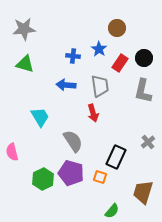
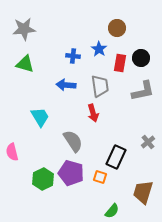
black circle: moved 3 px left
red rectangle: rotated 24 degrees counterclockwise
gray L-shape: rotated 115 degrees counterclockwise
